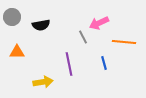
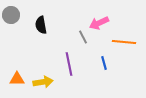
gray circle: moved 1 px left, 2 px up
black semicircle: rotated 90 degrees clockwise
orange triangle: moved 27 px down
